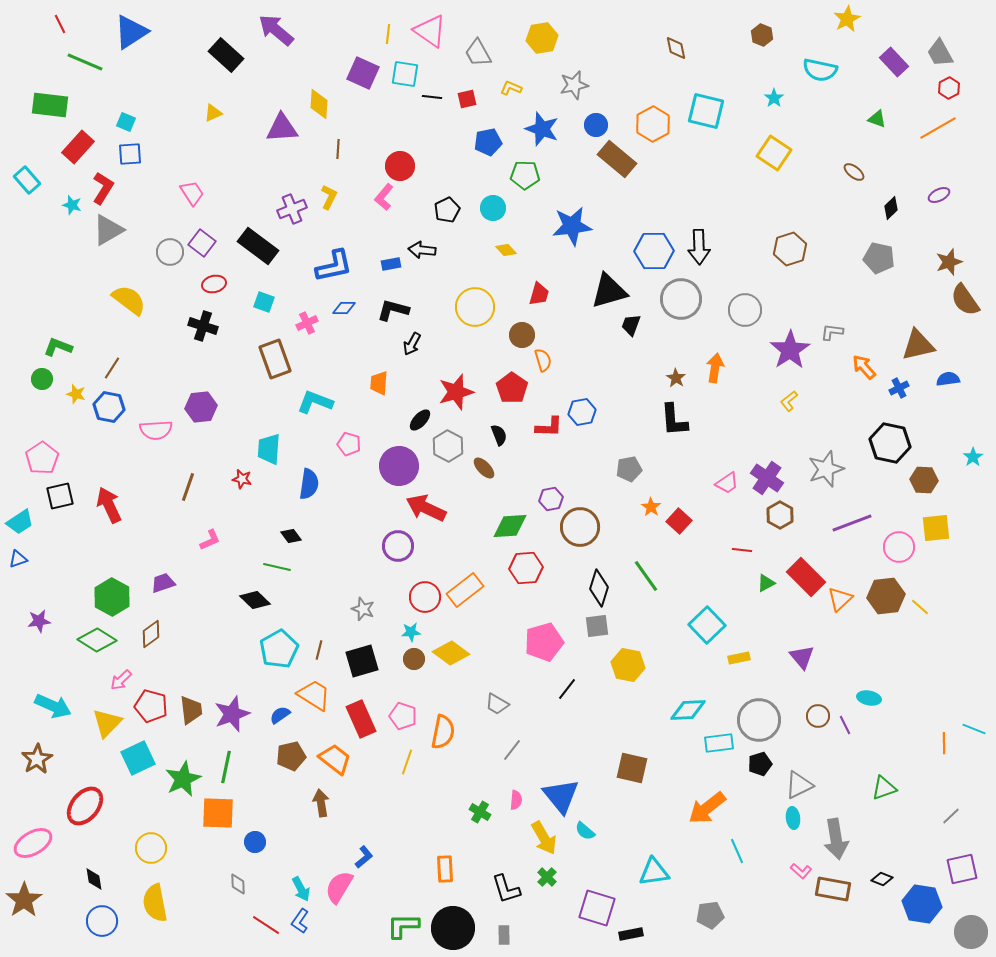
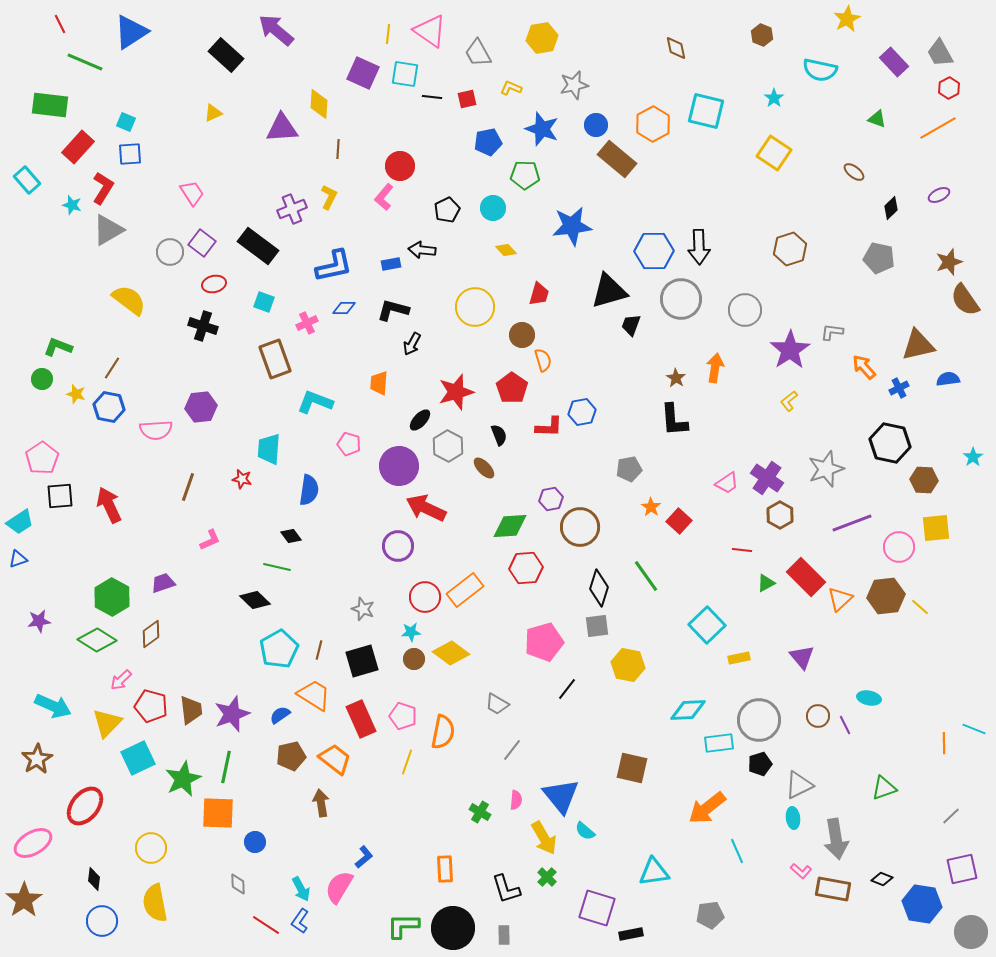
blue semicircle at (309, 484): moved 6 px down
black square at (60, 496): rotated 8 degrees clockwise
black diamond at (94, 879): rotated 15 degrees clockwise
